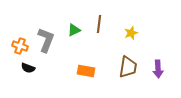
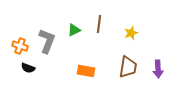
gray L-shape: moved 1 px right, 1 px down
